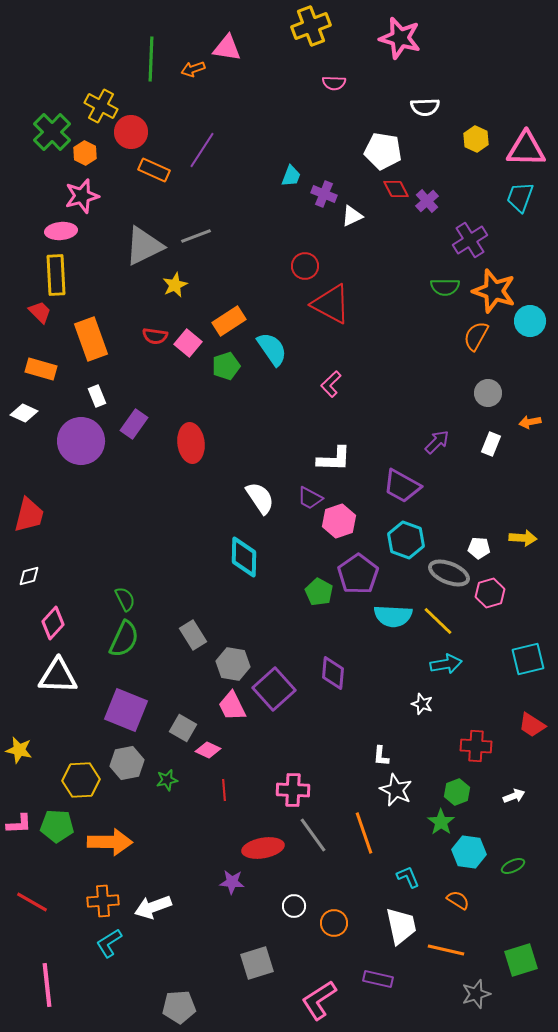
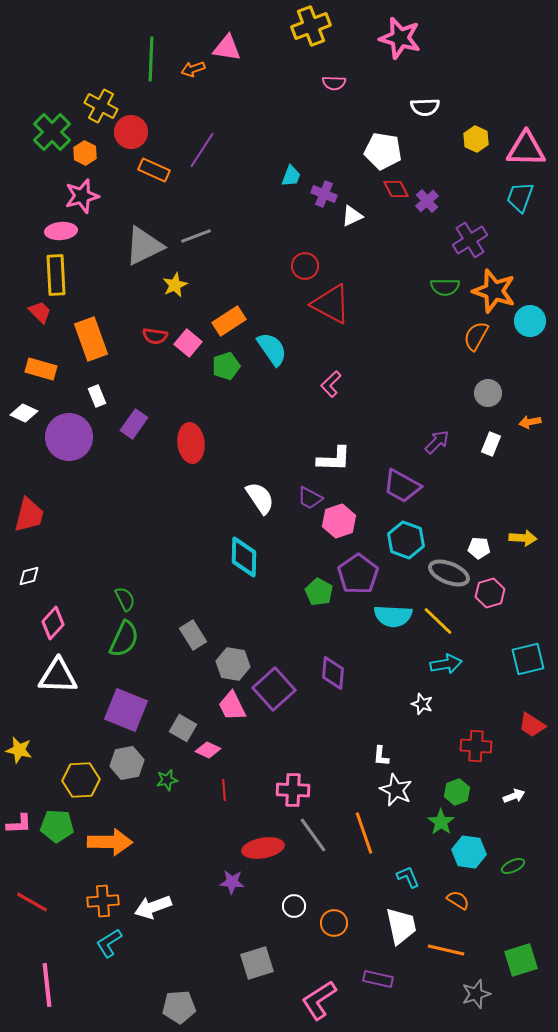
purple circle at (81, 441): moved 12 px left, 4 px up
